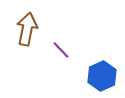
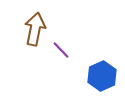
brown arrow: moved 8 px right
